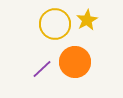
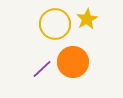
yellow star: moved 1 px up
orange circle: moved 2 px left
